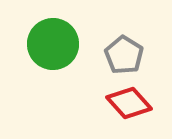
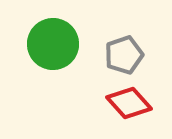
gray pentagon: rotated 21 degrees clockwise
